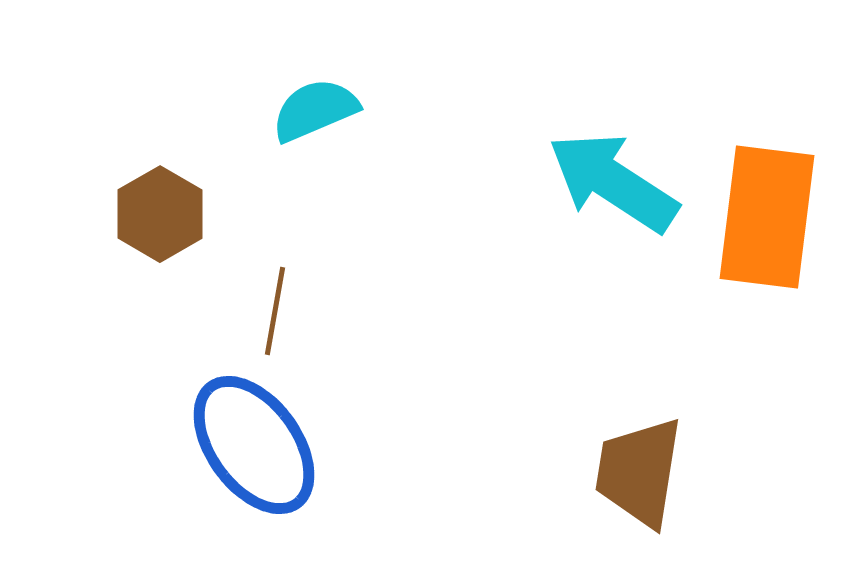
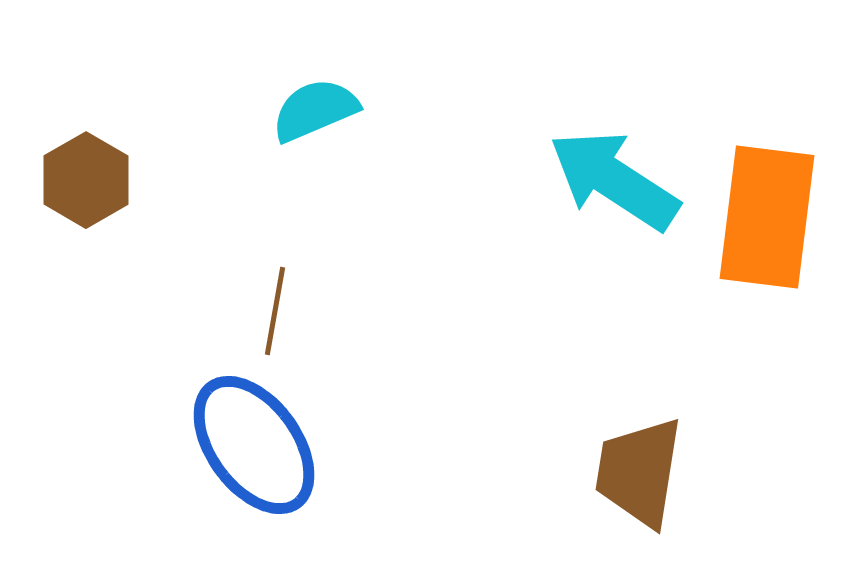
cyan arrow: moved 1 px right, 2 px up
brown hexagon: moved 74 px left, 34 px up
